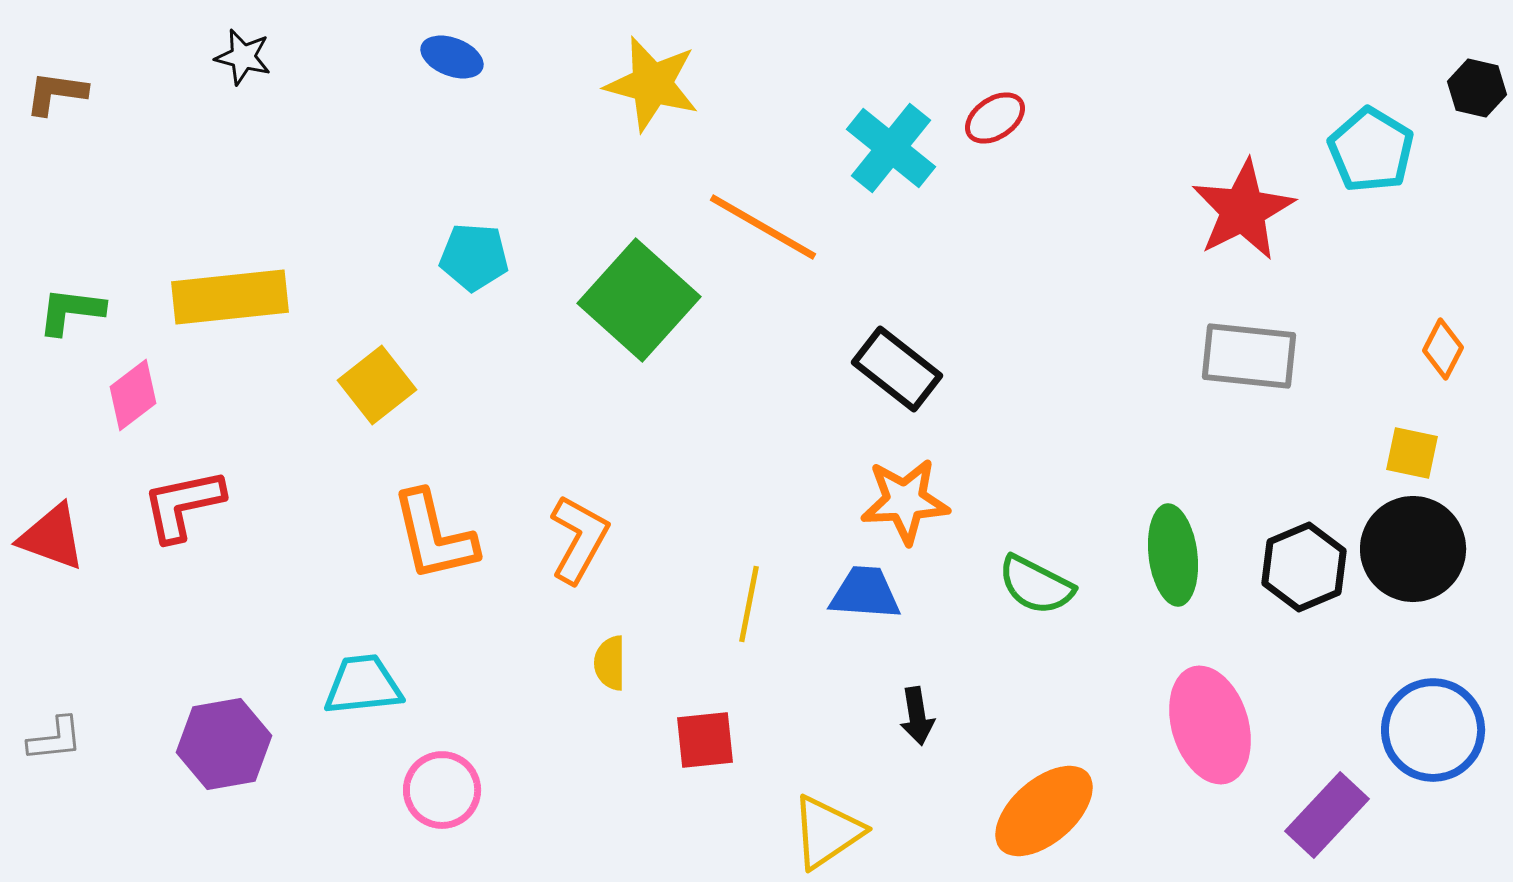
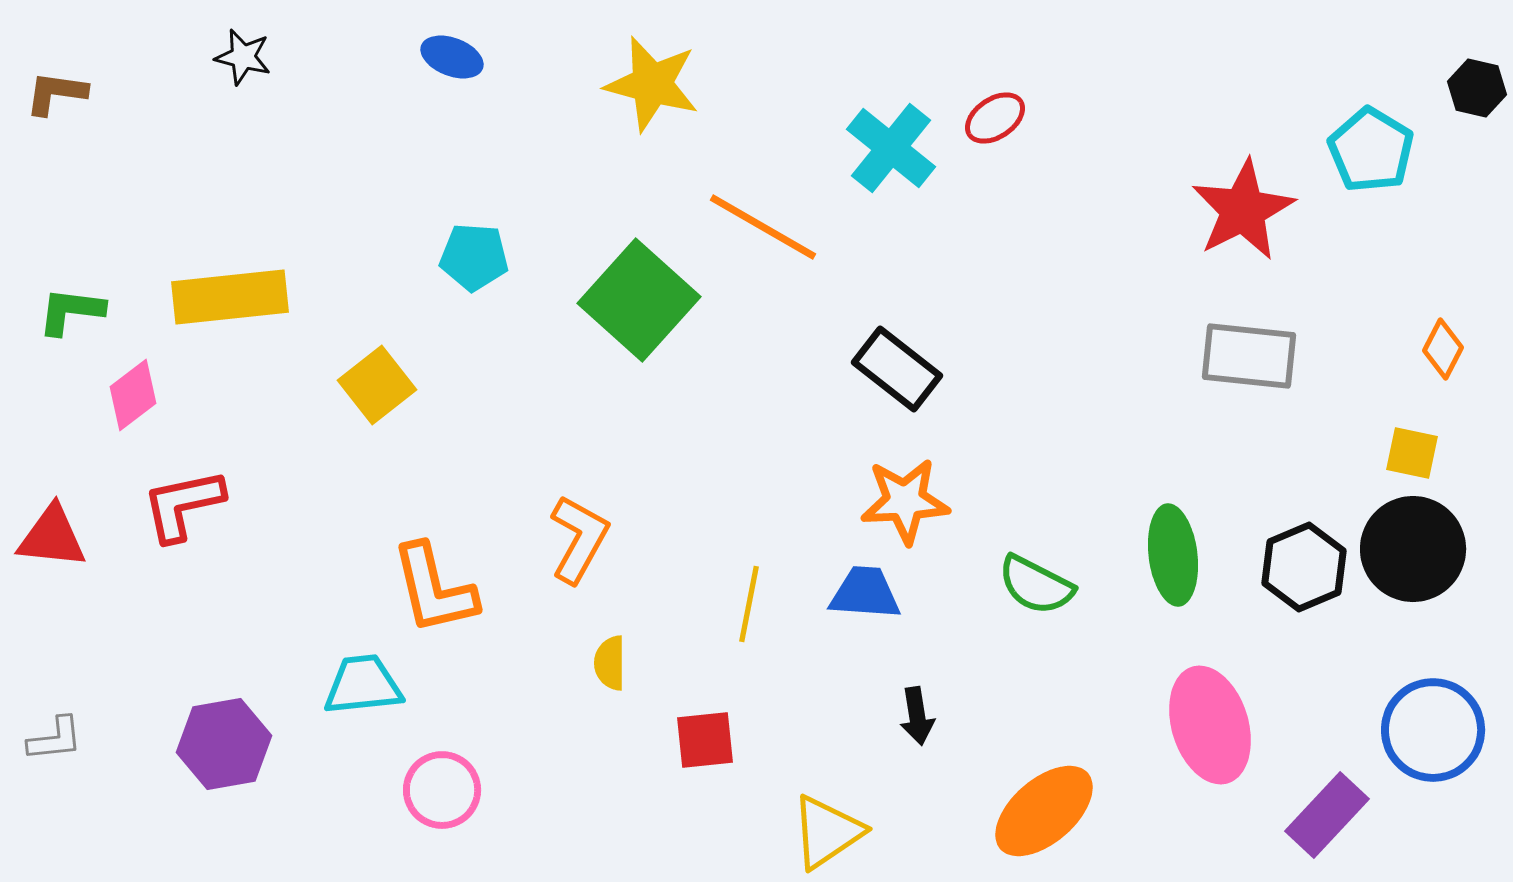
orange L-shape at (434, 536): moved 53 px down
red triangle at (52, 537): rotated 14 degrees counterclockwise
